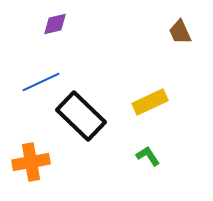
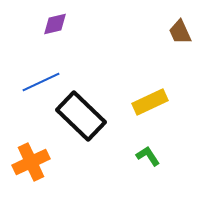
orange cross: rotated 15 degrees counterclockwise
